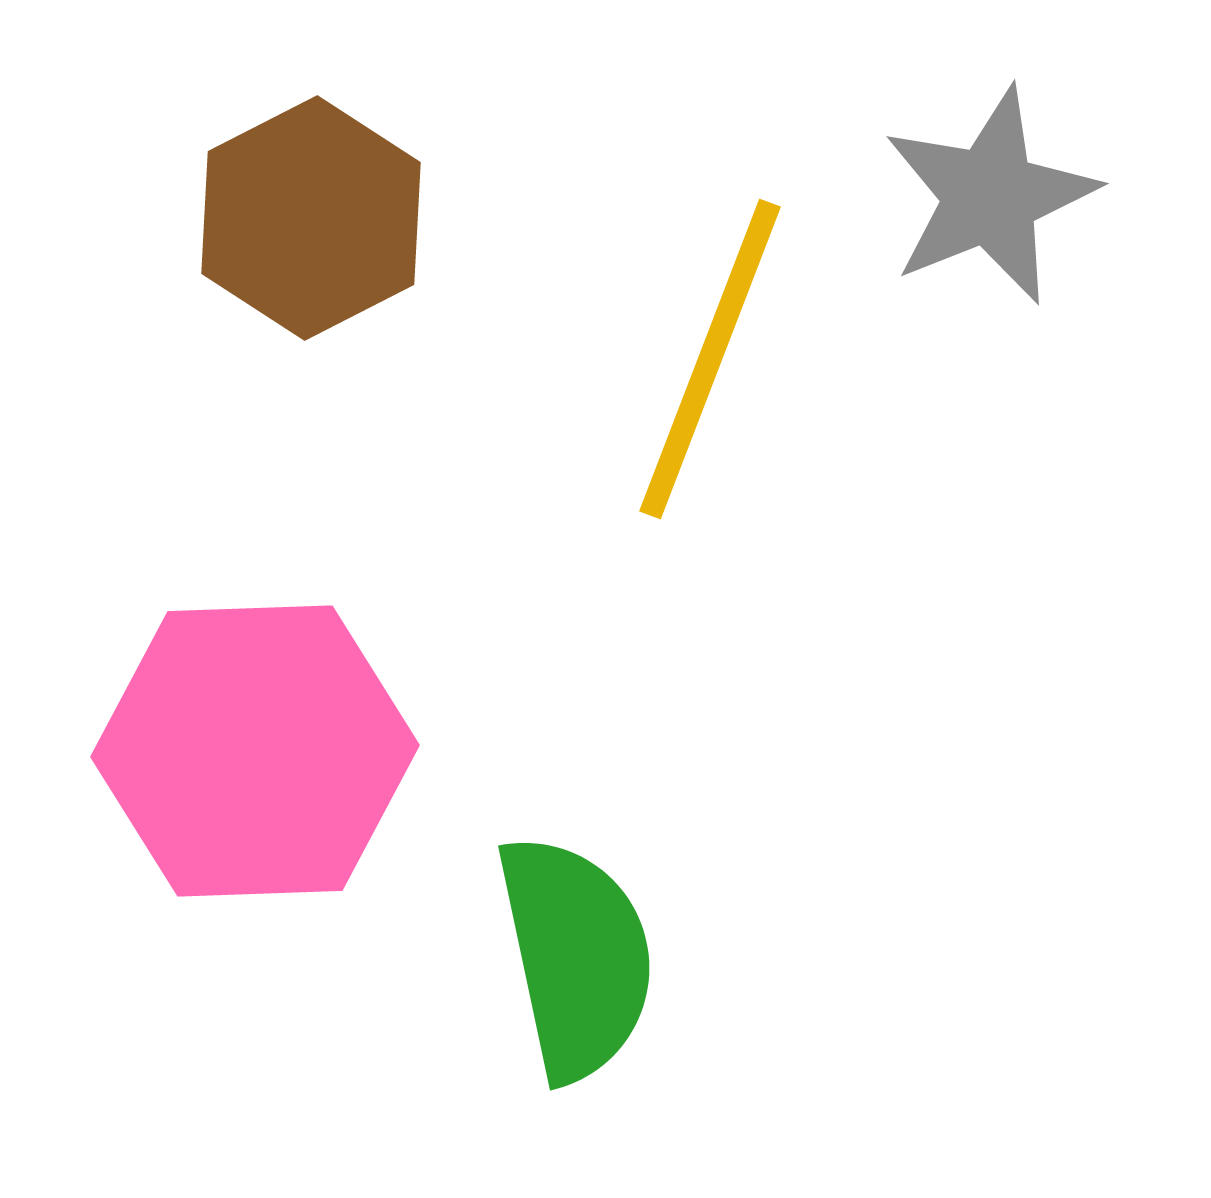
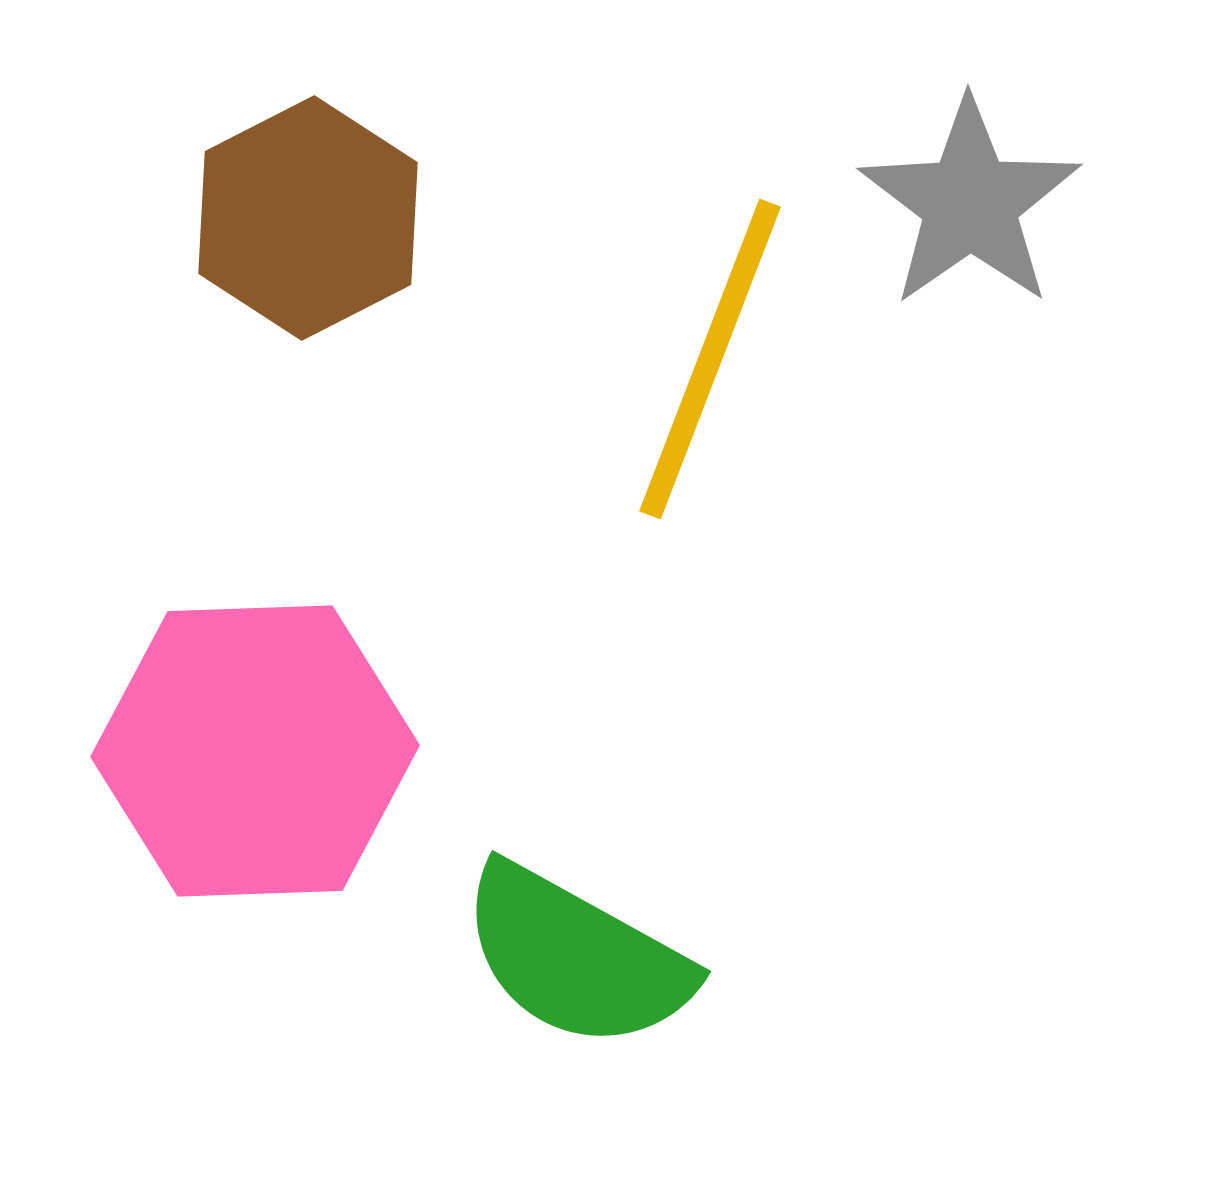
gray star: moved 20 px left, 7 px down; rotated 13 degrees counterclockwise
brown hexagon: moved 3 px left
green semicircle: rotated 131 degrees clockwise
